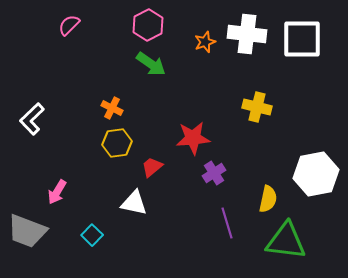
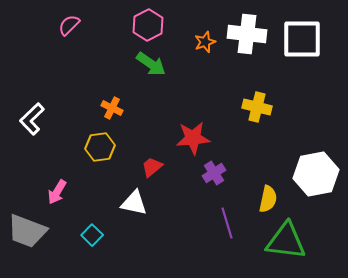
yellow hexagon: moved 17 px left, 4 px down
